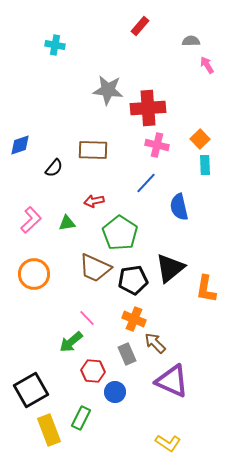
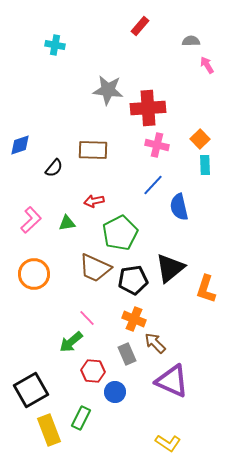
blue line: moved 7 px right, 2 px down
green pentagon: rotated 12 degrees clockwise
orange L-shape: rotated 8 degrees clockwise
